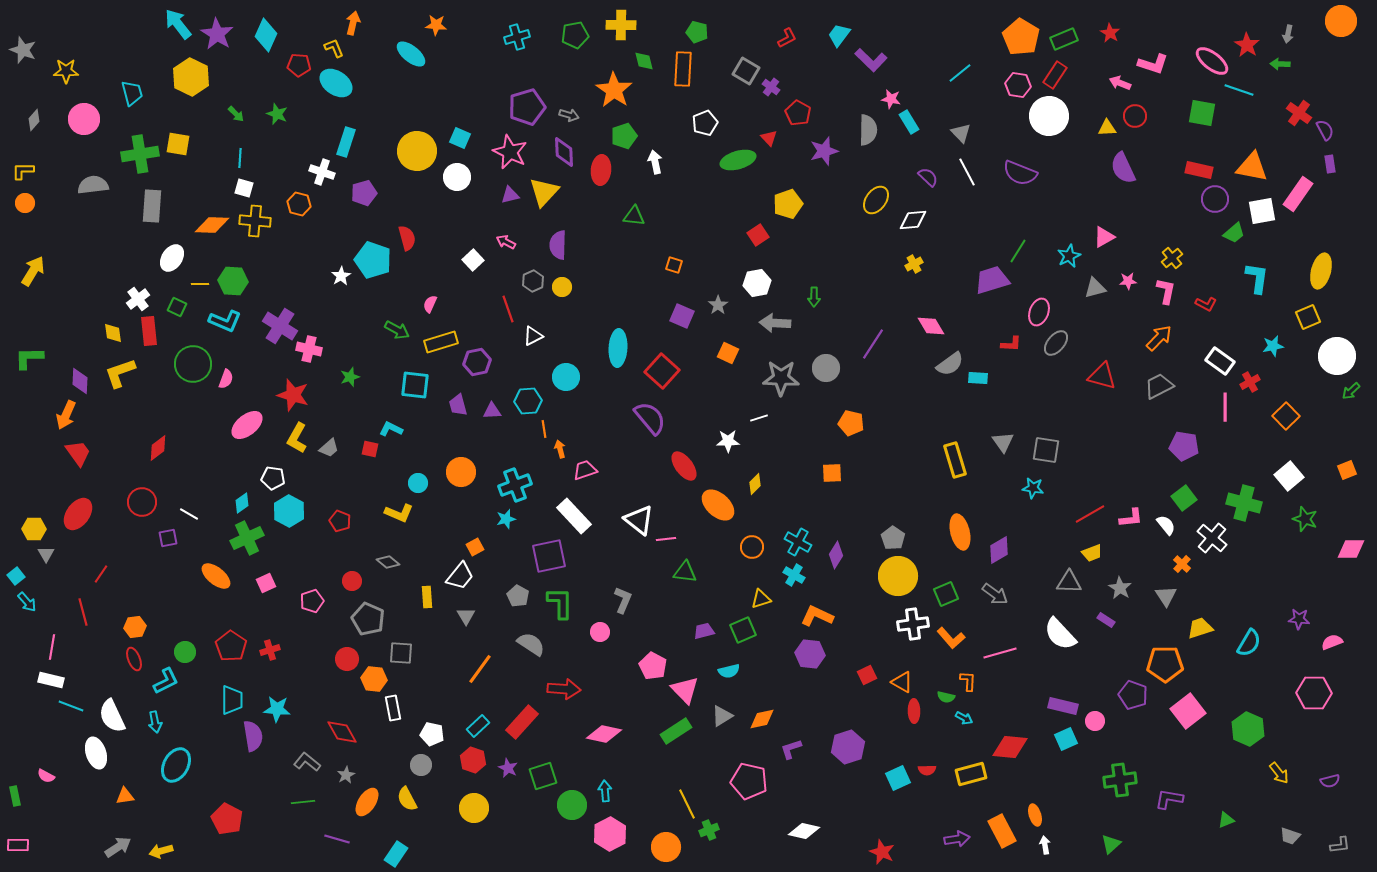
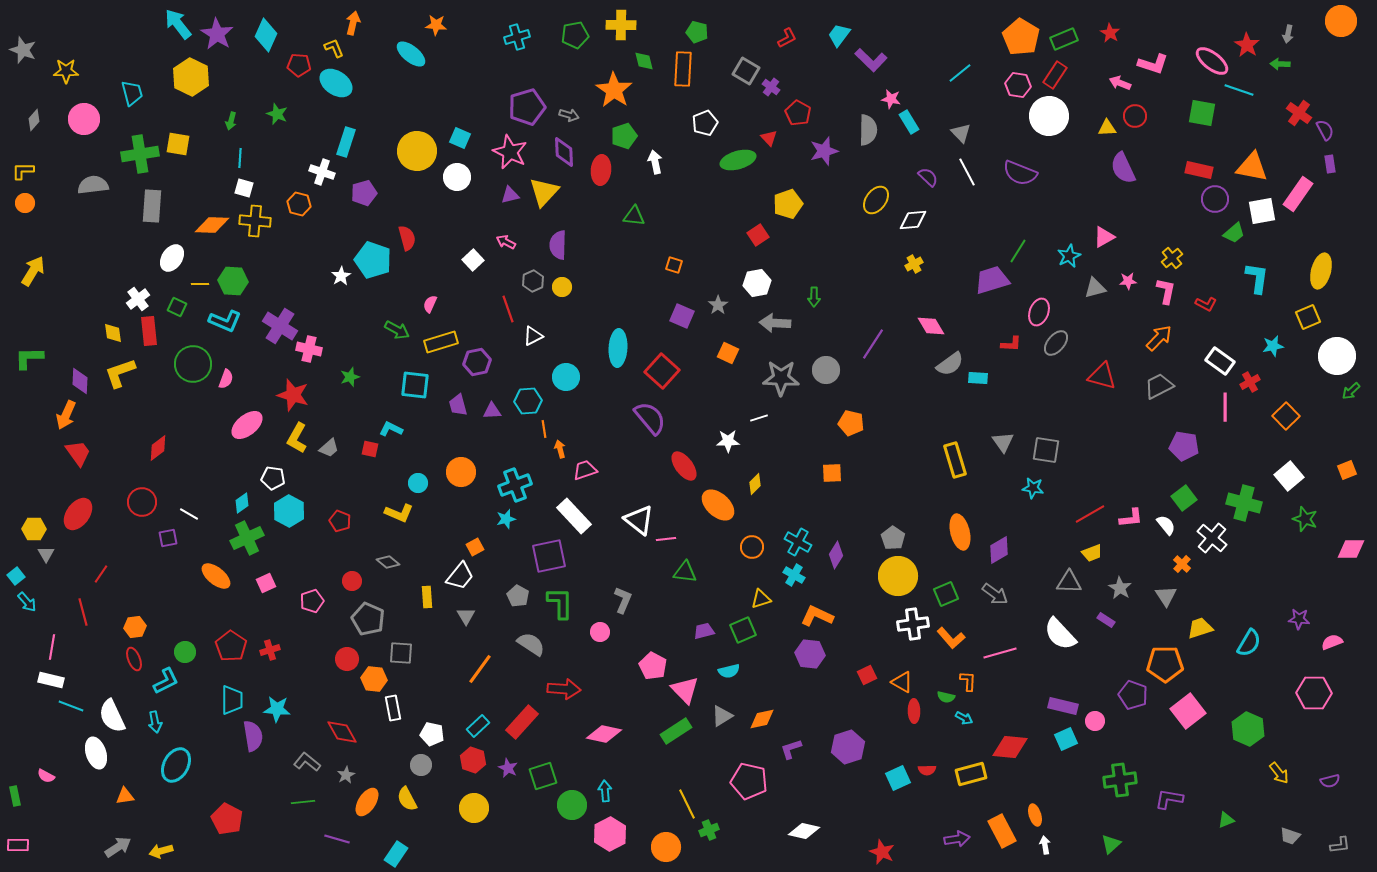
green arrow at (236, 114): moved 5 px left, 7 px down; rotated 60 degrees clockwise
gray circle at (826, 368): moved 2 px down
